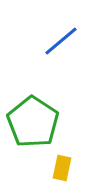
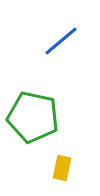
green pentagon: moved 5 px up; rotated 21 degrees counterclockwise
